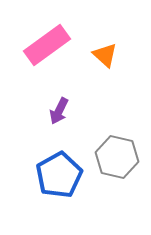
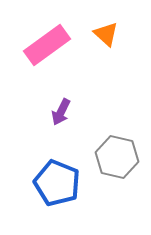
orange triangle: moved 1 px right, 21 px up
purple arrow: moved 2 px right, 1 px down
blue pentagon: moved 2 px left, 8 px down; rotated 21 degrees counterclockwise
